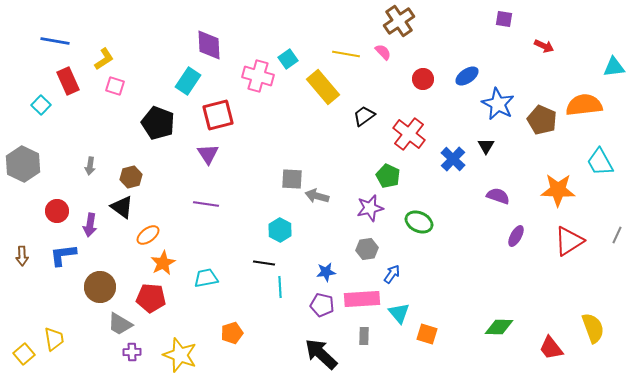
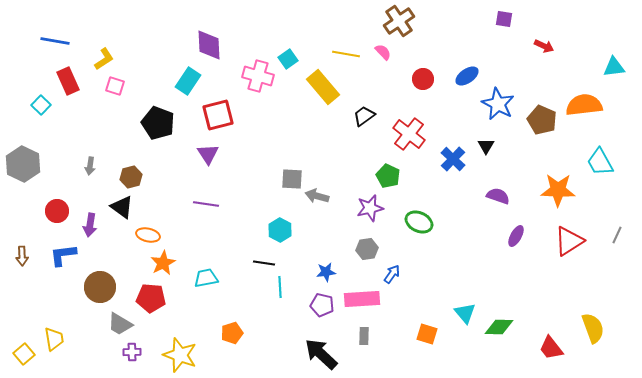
orange ellipse at (148, 235): rotated 50 degrees clockwise
cyan triangle at (399, 313): moved 66 px right
